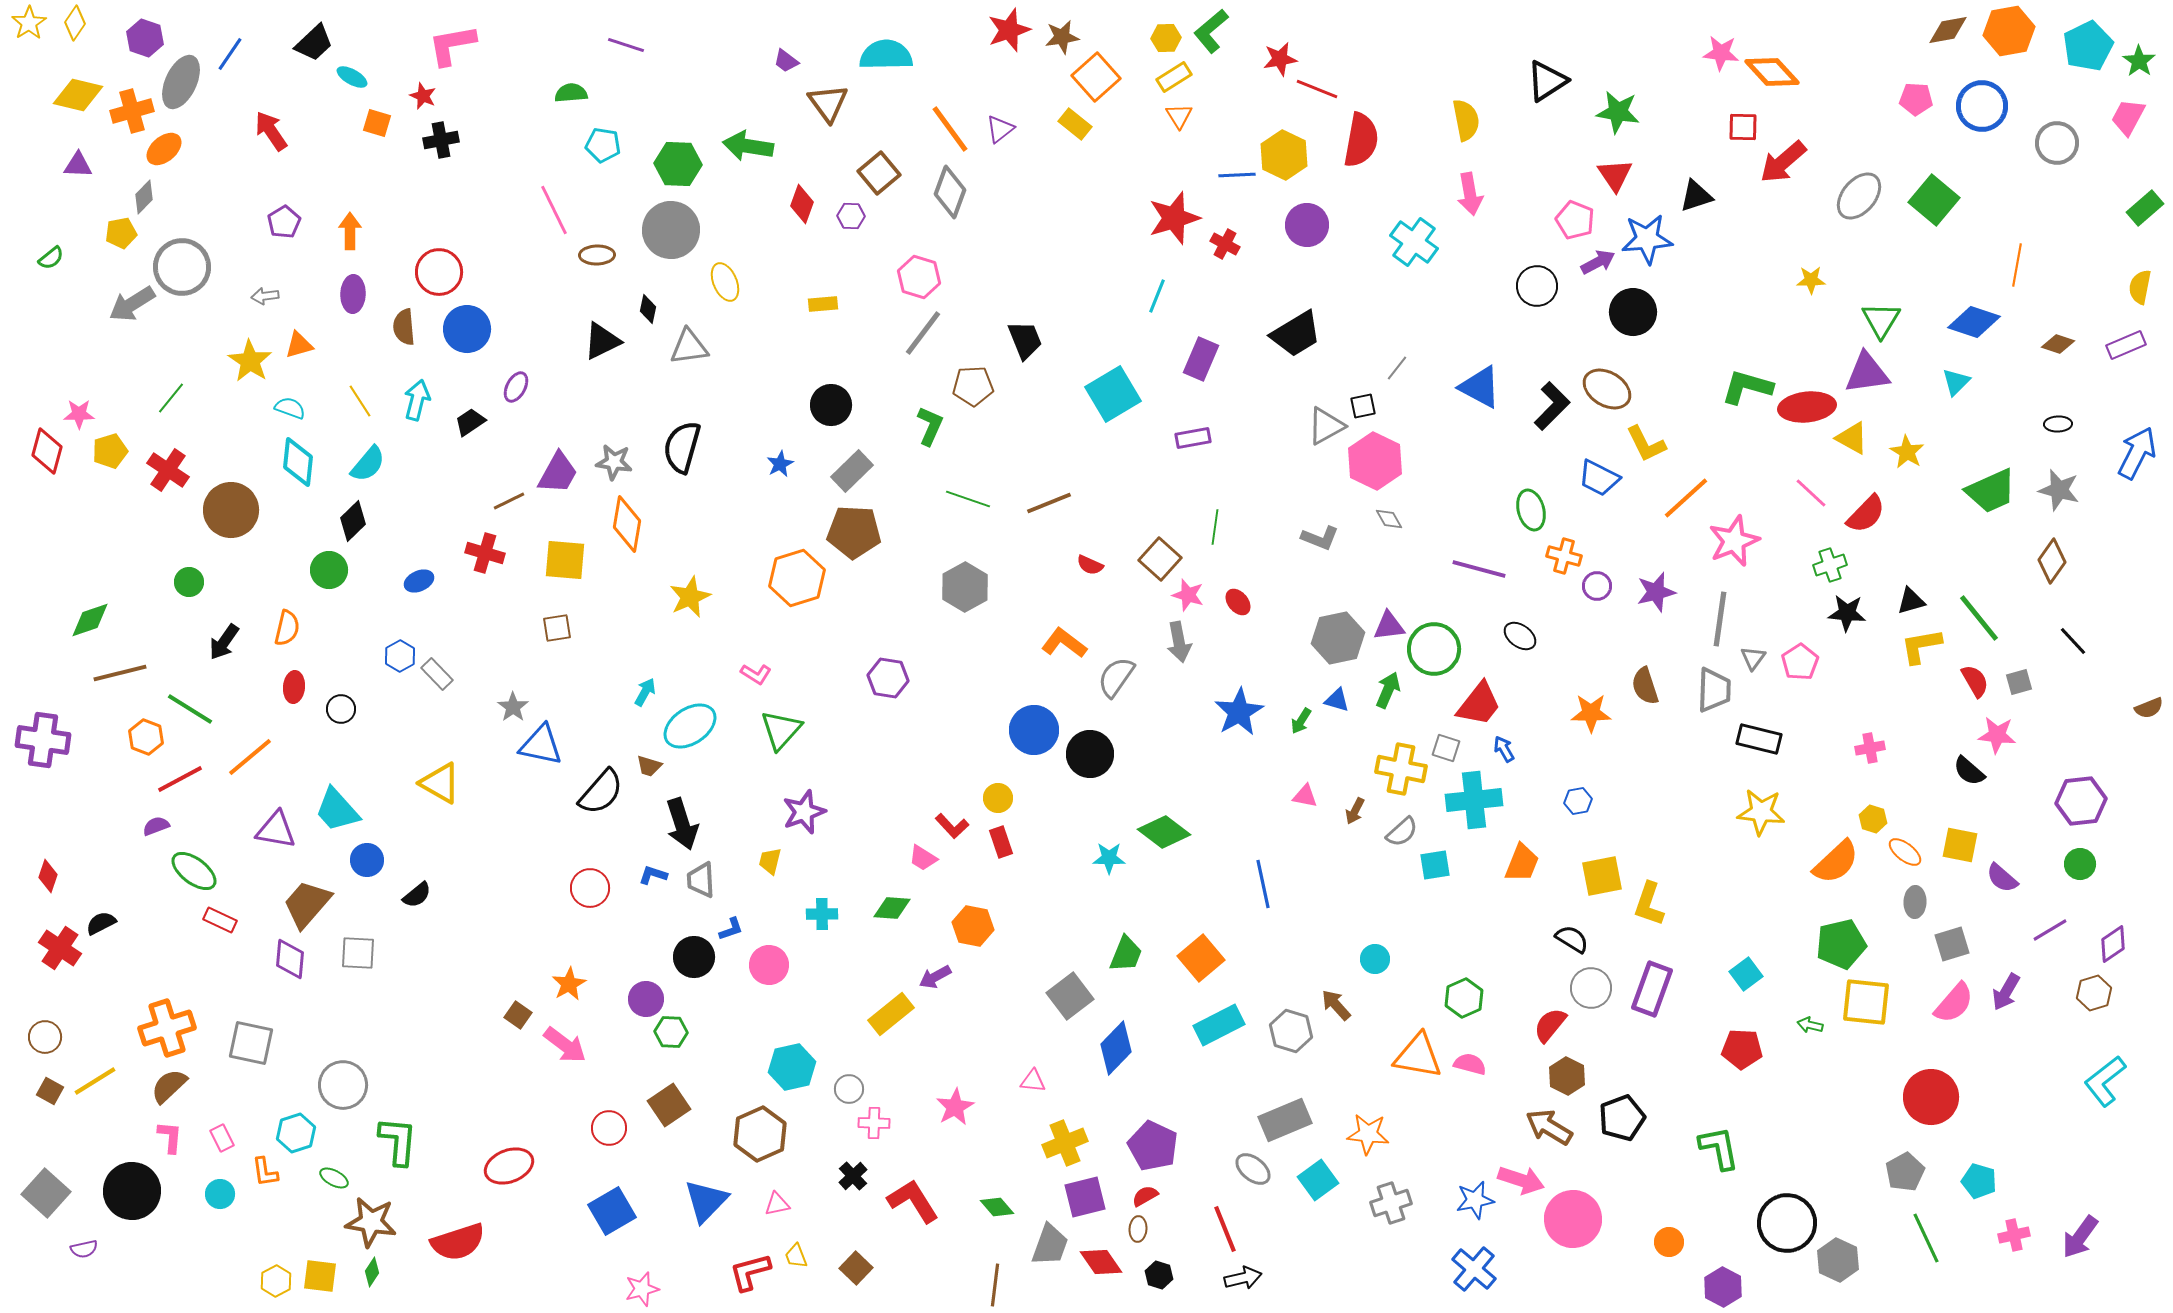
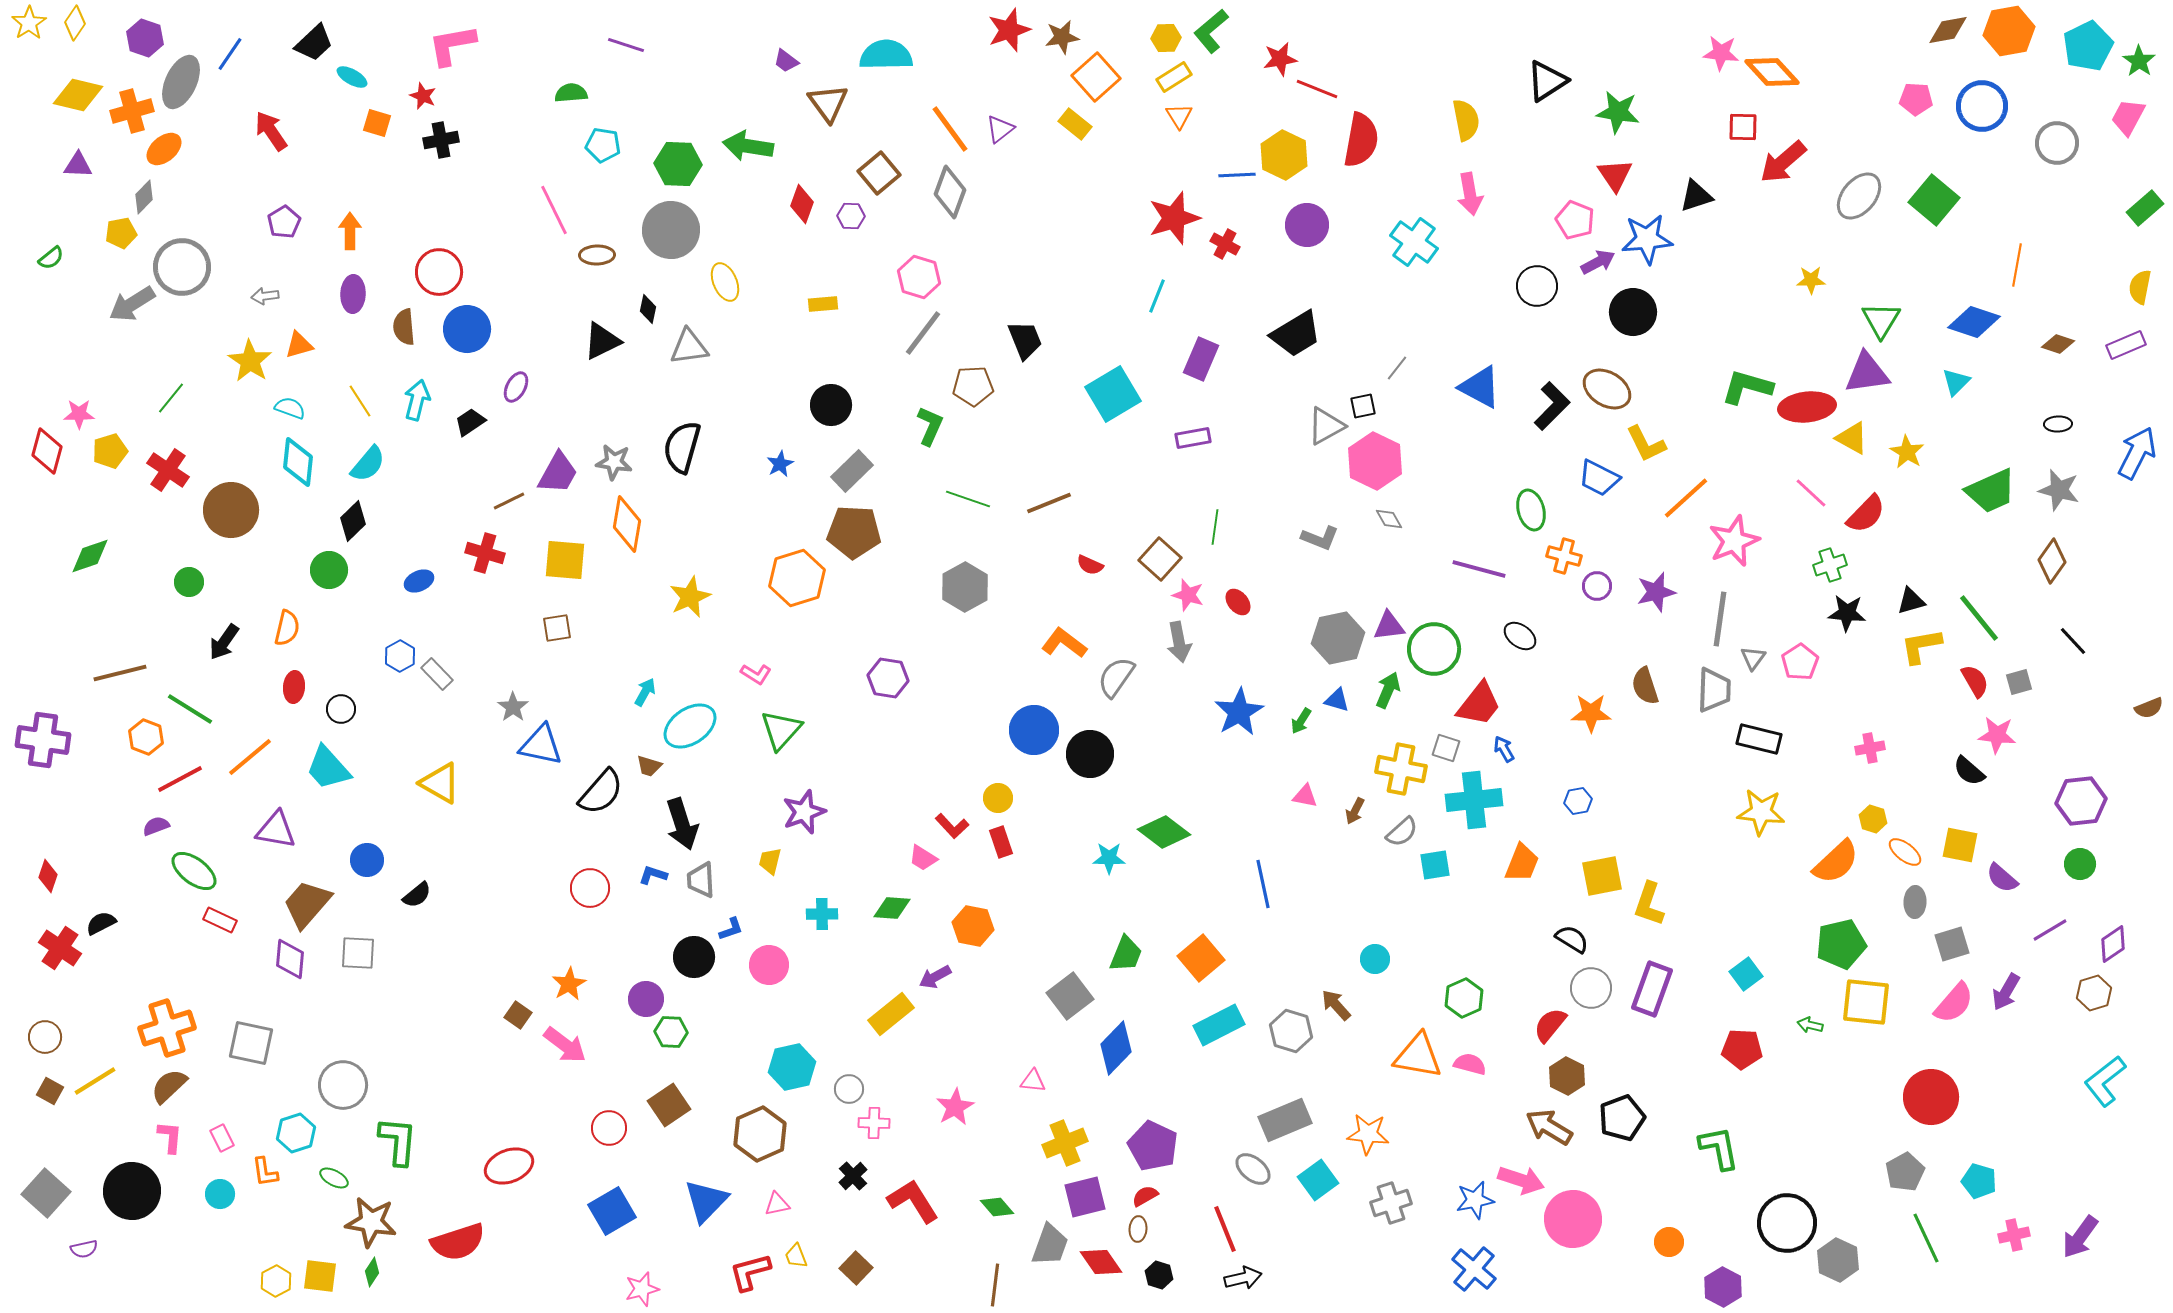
green diamond at (90, 620): moved 64 px up
cyan trapezoid at (337, 810): moved 9 px left, 42 px up
